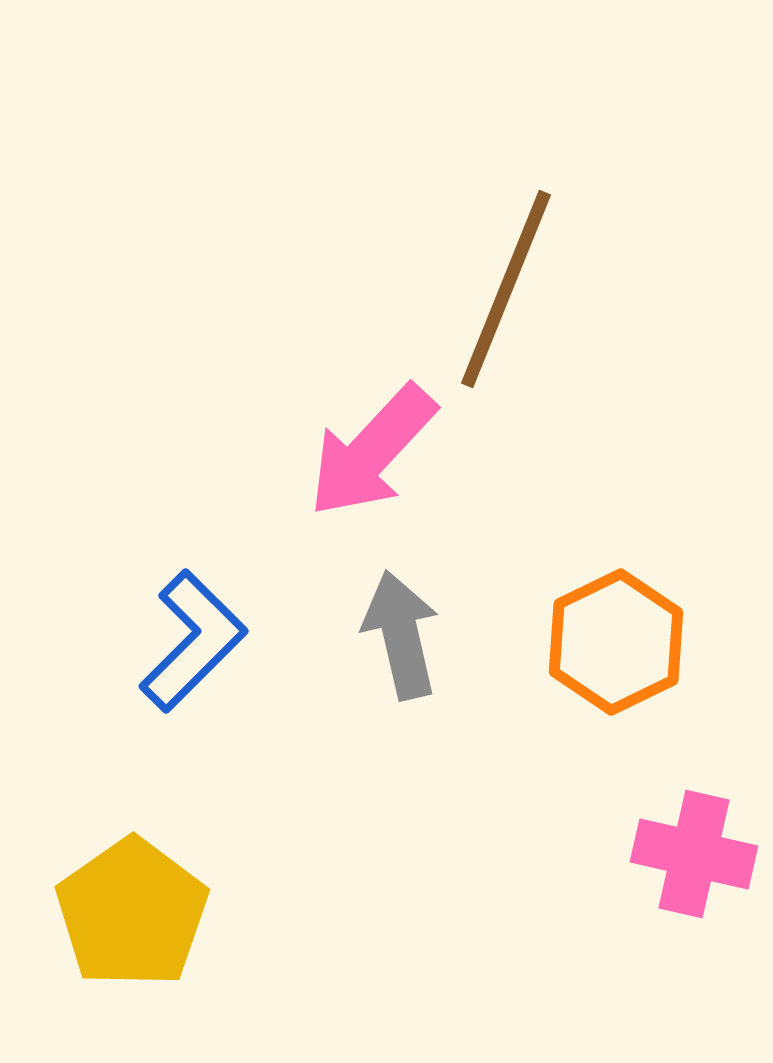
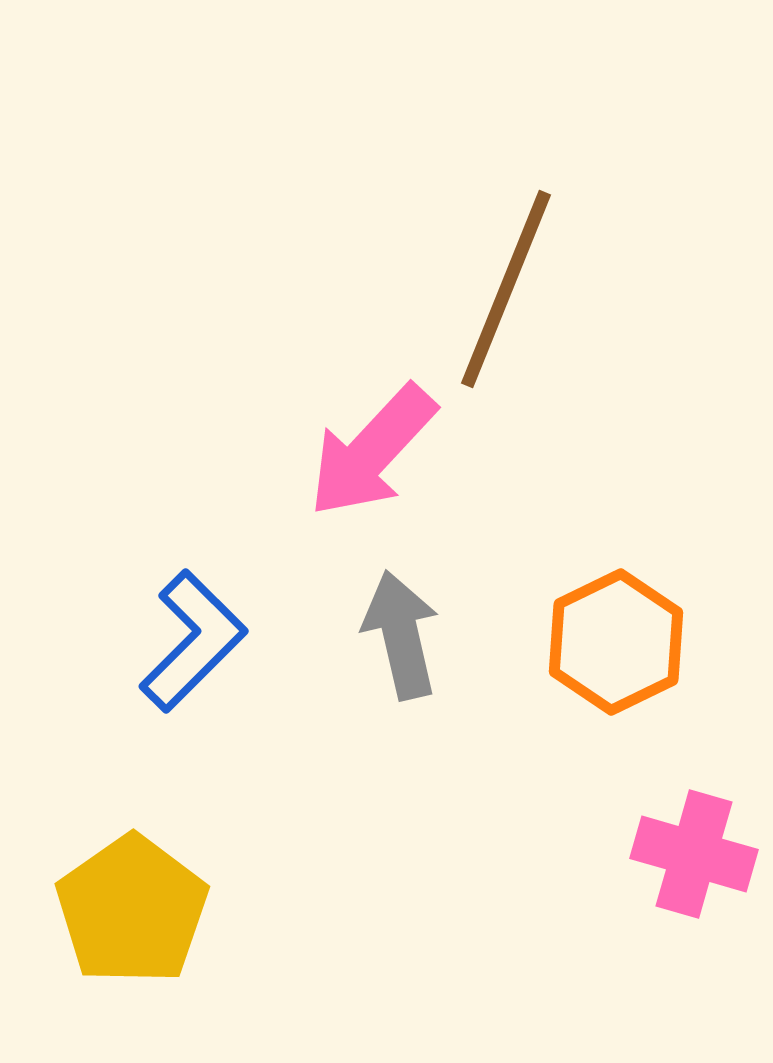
pink cross: rotated 3 degrees clockwise
yellow pentagon: moved 3 px up
